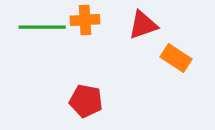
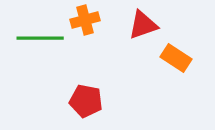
orange cross: rotated 12 degrees counterclockwise
green line: moved 2 px left, 11 px down
